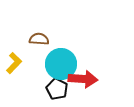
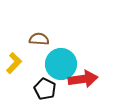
red arrow: rotated 12 degrees counterclockwise
black pentagon: moved 12 px left
